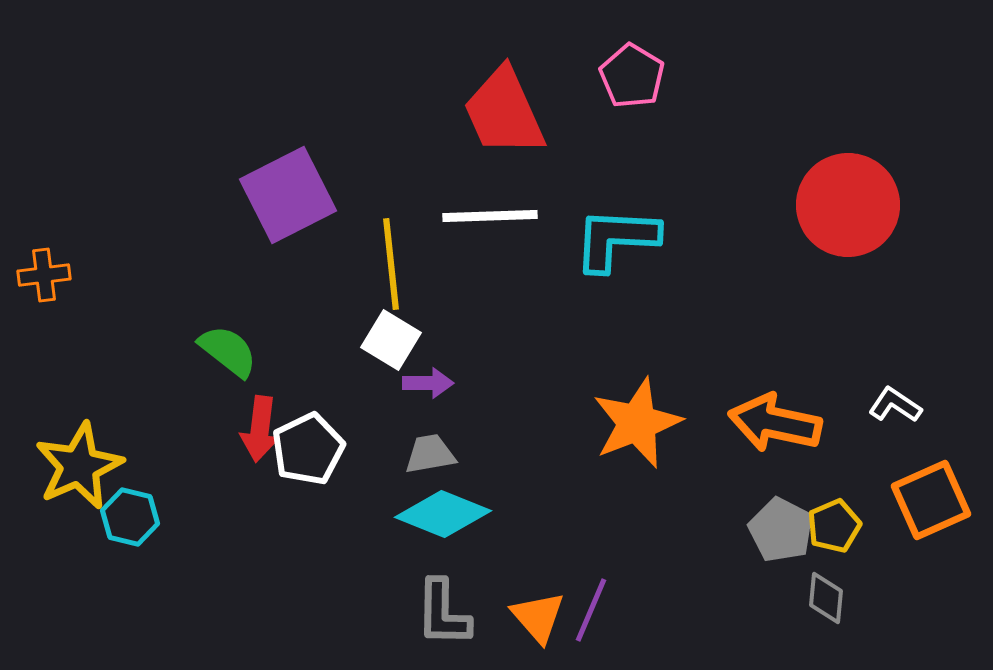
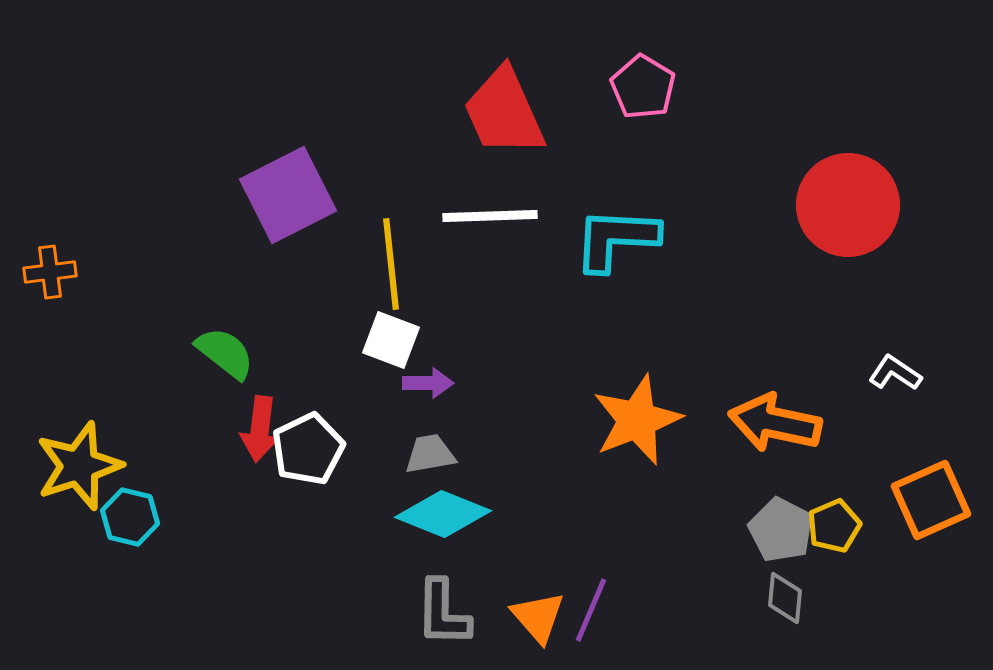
pink pentagon: moved 11 px right, 11 px down
orange cross: moved 6 px right, 3 px up
white square: rotated 10 degrees counterclockwise
green semicircle: moved 3 px left, 2 px down
white L-shape: moved 32 px up
orange star: moved 3 px up
yellow star: rotated 6 degrees clockwise
gray diamond: moved 41 px left
